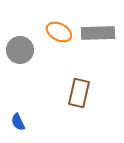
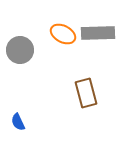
orange ellipse: moved 4 px right, 2 px down
brown rectangle: moved 7 px right; rotated 28 degrees counterclockwise
